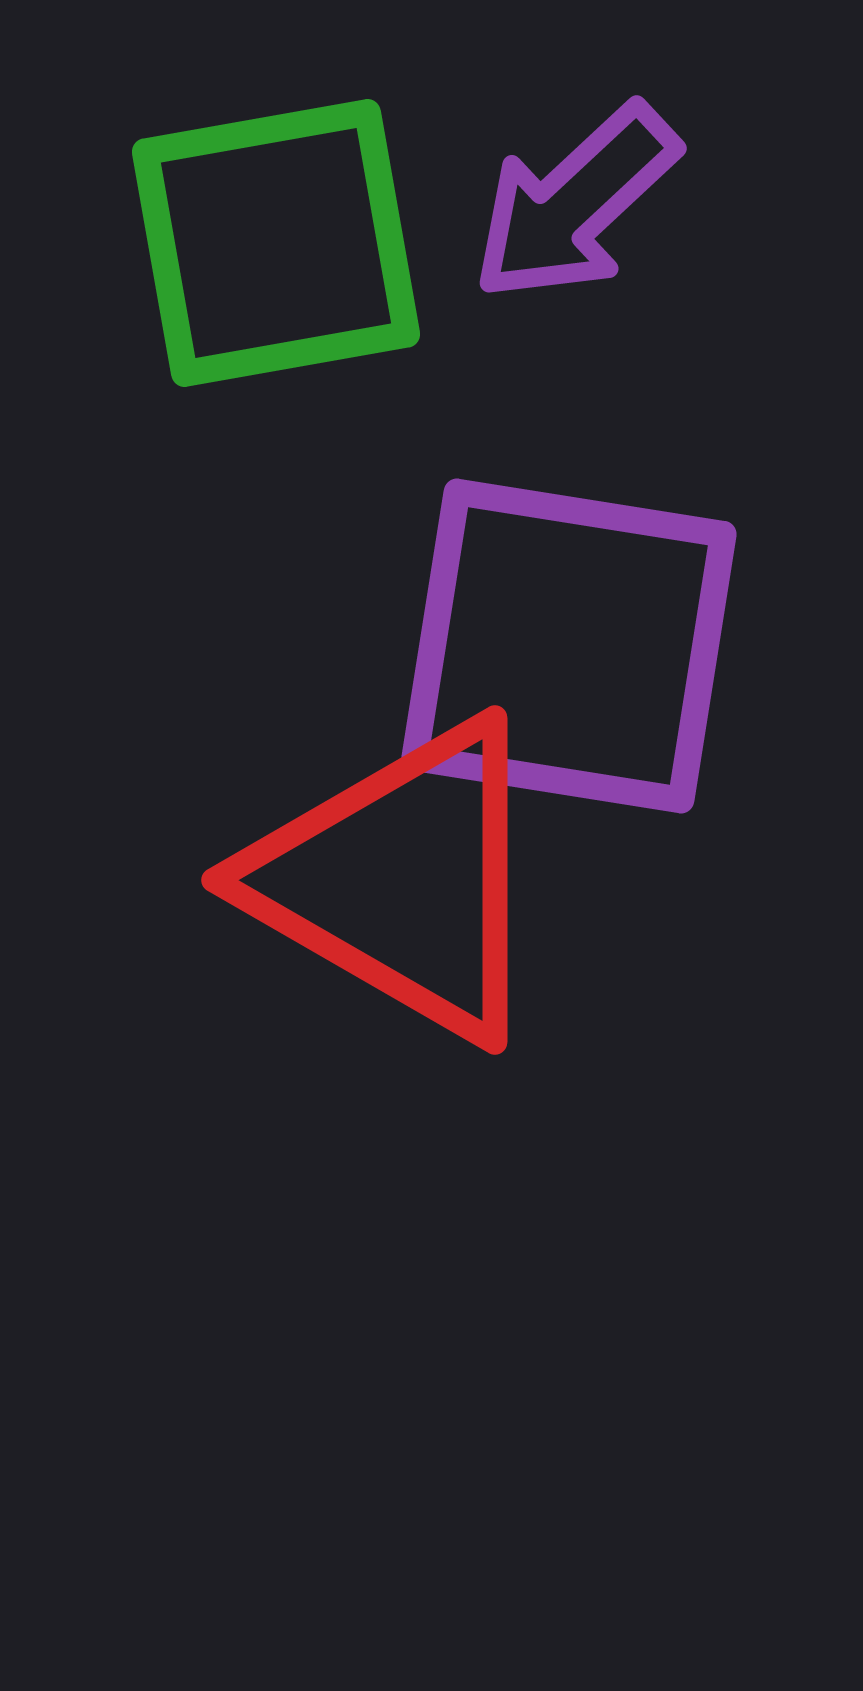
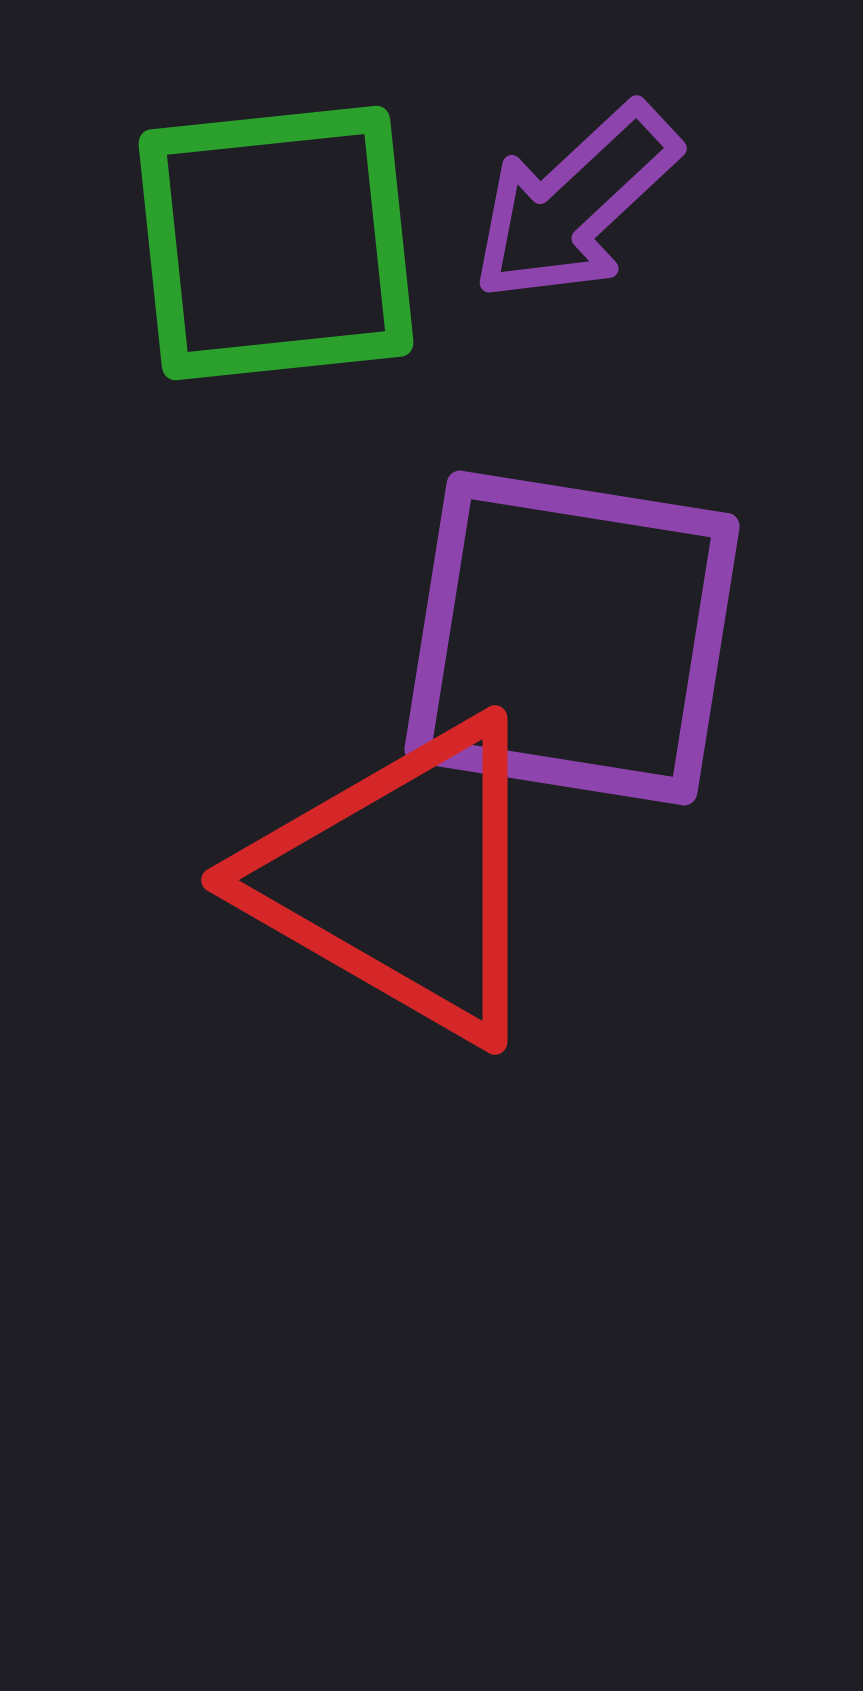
green square: rotated 4 degrees clockwise
purple square: moved 3 px right, 8 px up
